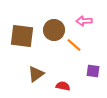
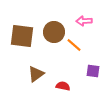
brown circle: moved 2 px down
